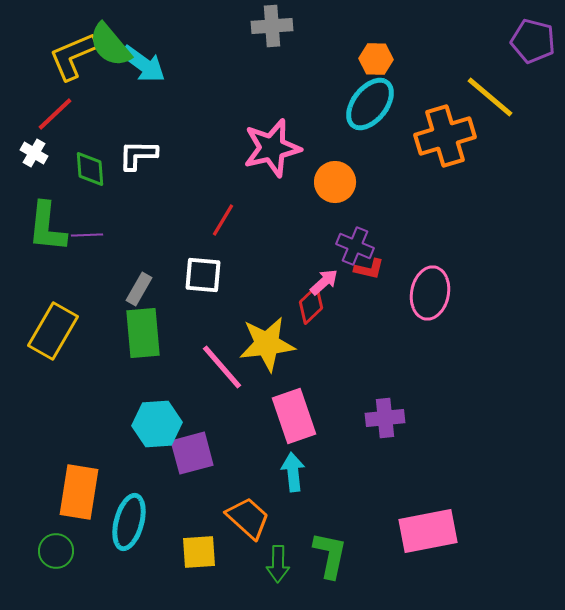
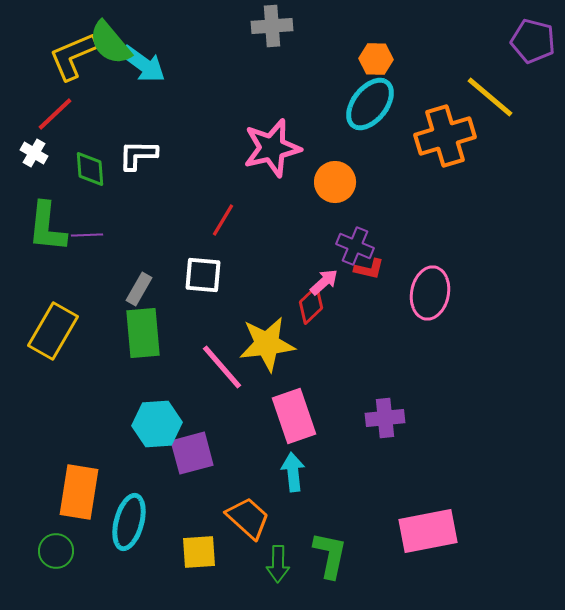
green semicircle at (110, 45): moved 2 px up
